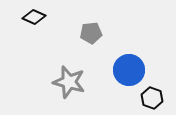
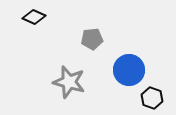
gray pentagon: moved 1 px right, 6 px down
